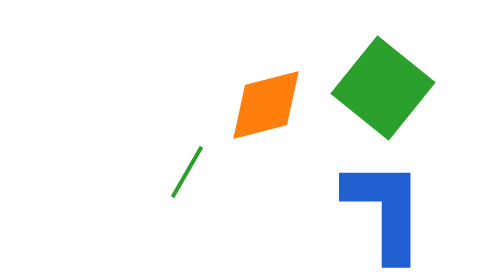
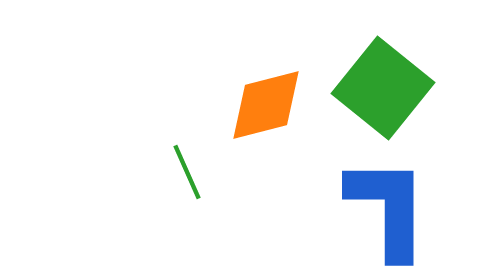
green line: rotated 54 degrees counterclockwise
blue L-shape: moved 3 px right, 2 px up
